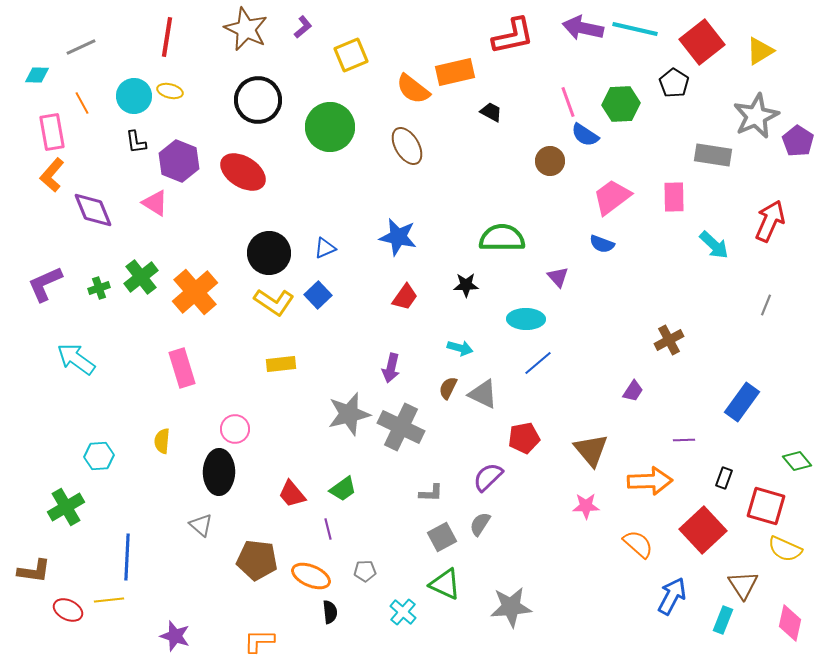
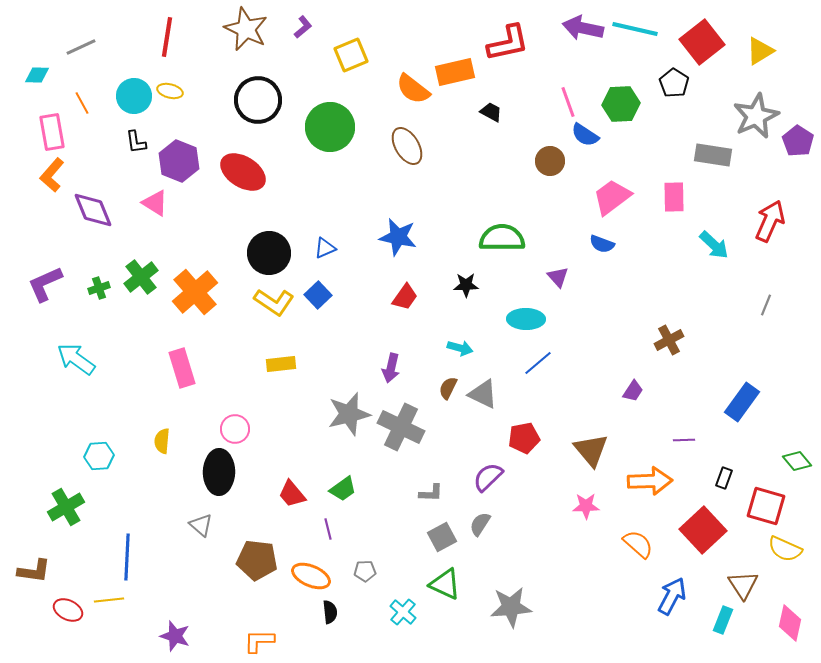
red L-shape at (513, 36): moved 5 px left, 7 px down
